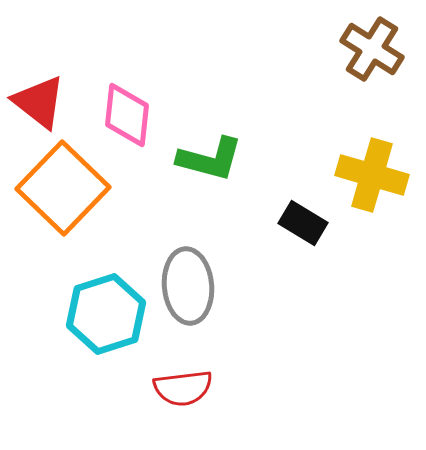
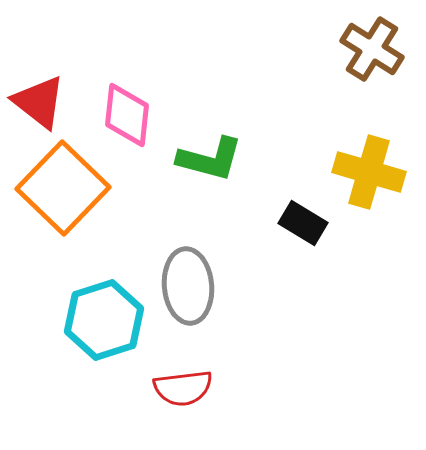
yellow cross: moved 3 px left, 3 px up
cyan hexagon: moved 2 px left, 6 px down
